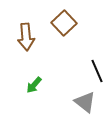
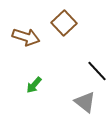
brown arrow: rotated 68 degrees counterclockwise
black line: rotated 20 degrees counterclockwise
